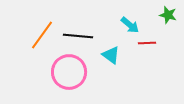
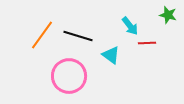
cyan arrow: moved 1 px down; rotated 12 degrees clockwise
black line: rotated 12 degrees clockwise
pink circle: moved 4 px down
